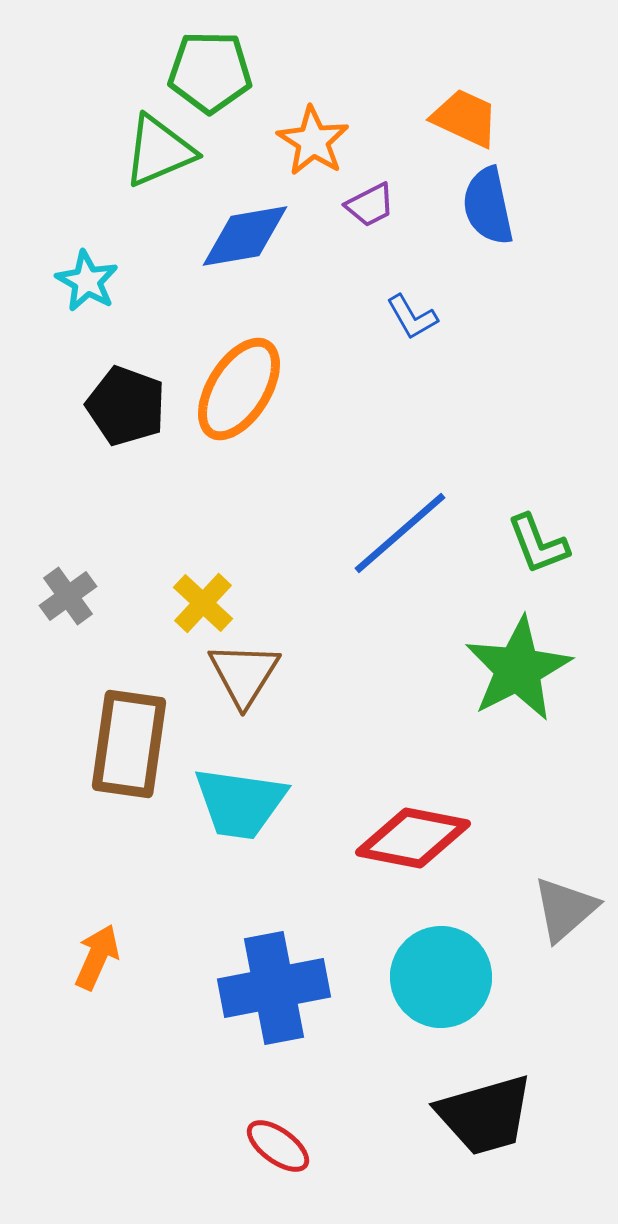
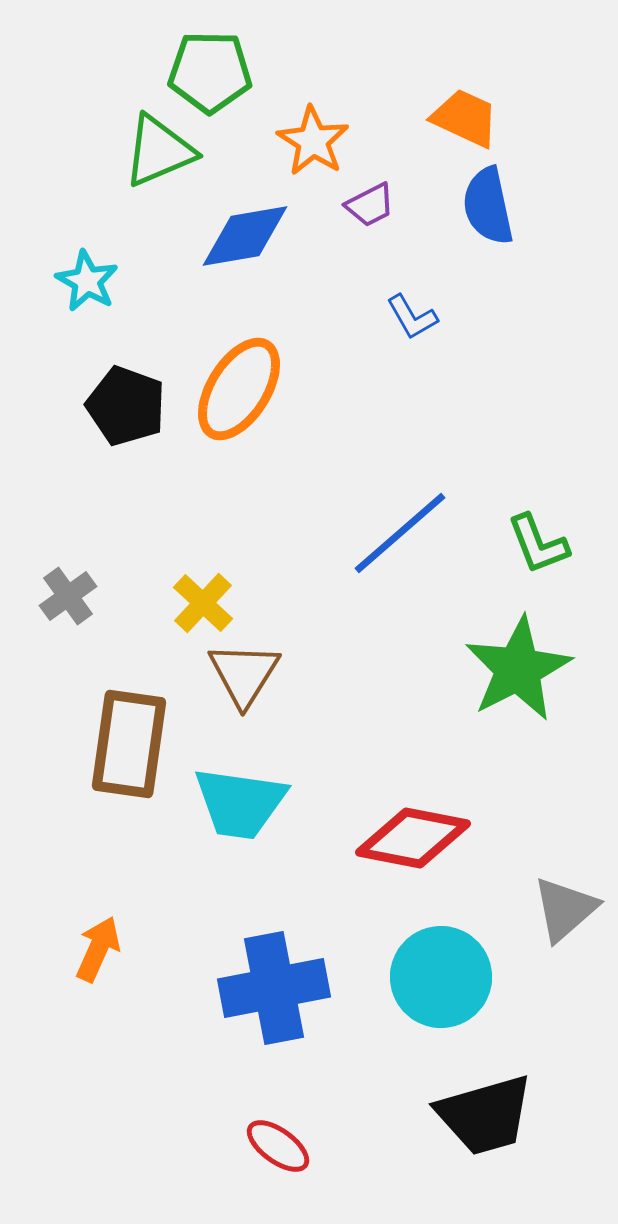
orange arrow: moved 1 px right, 8 px up
